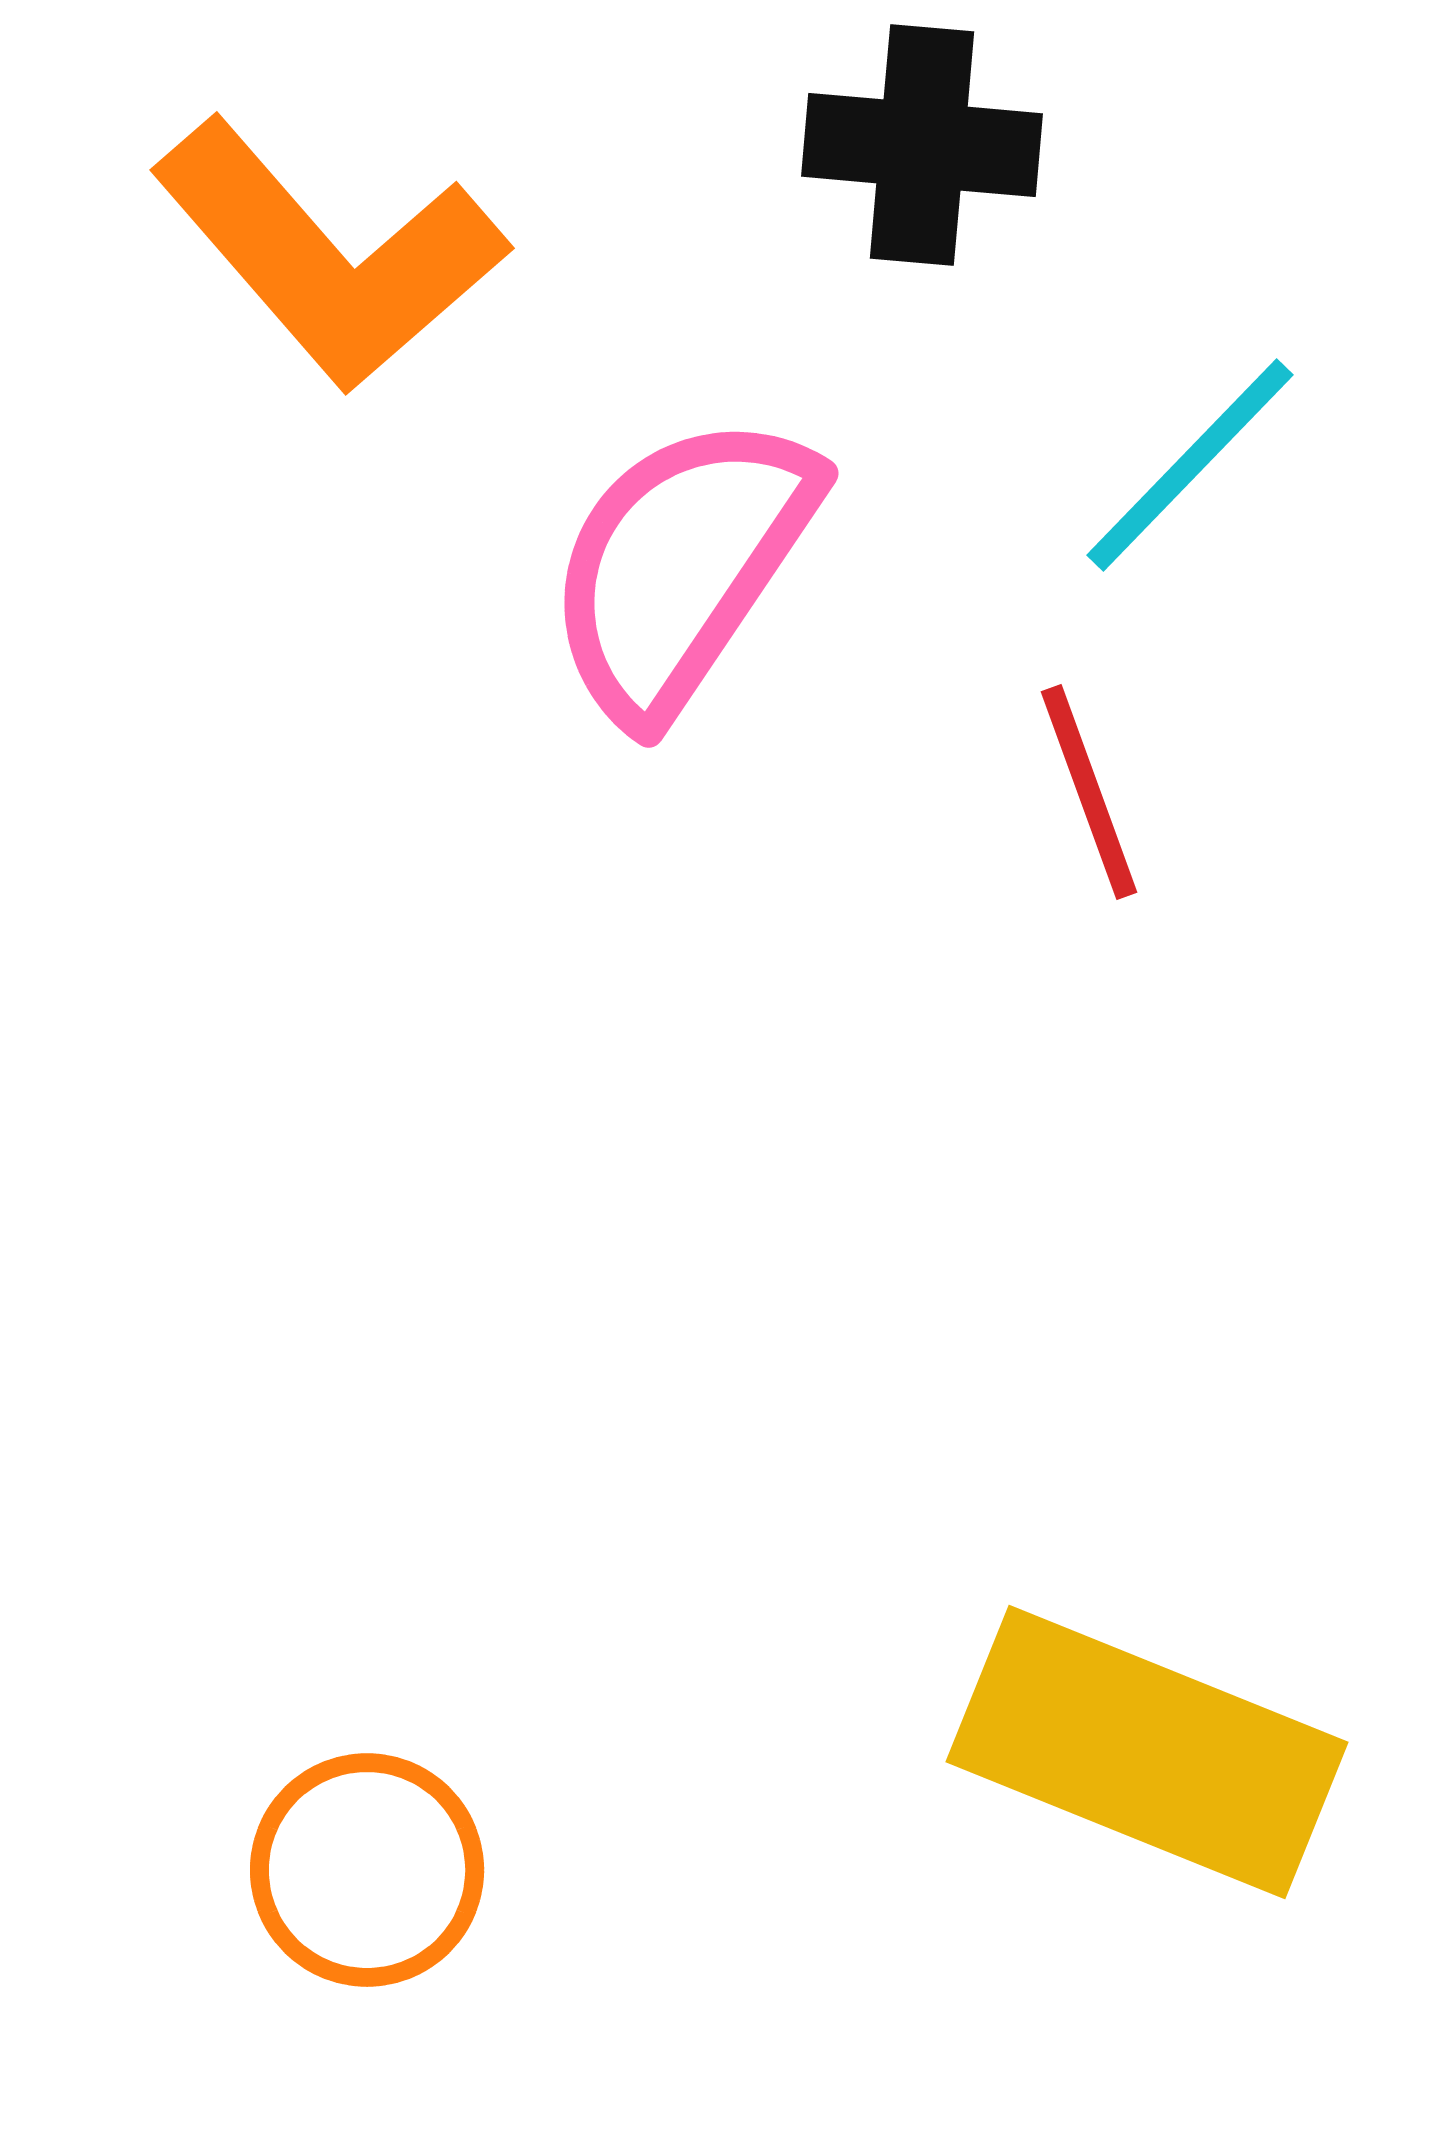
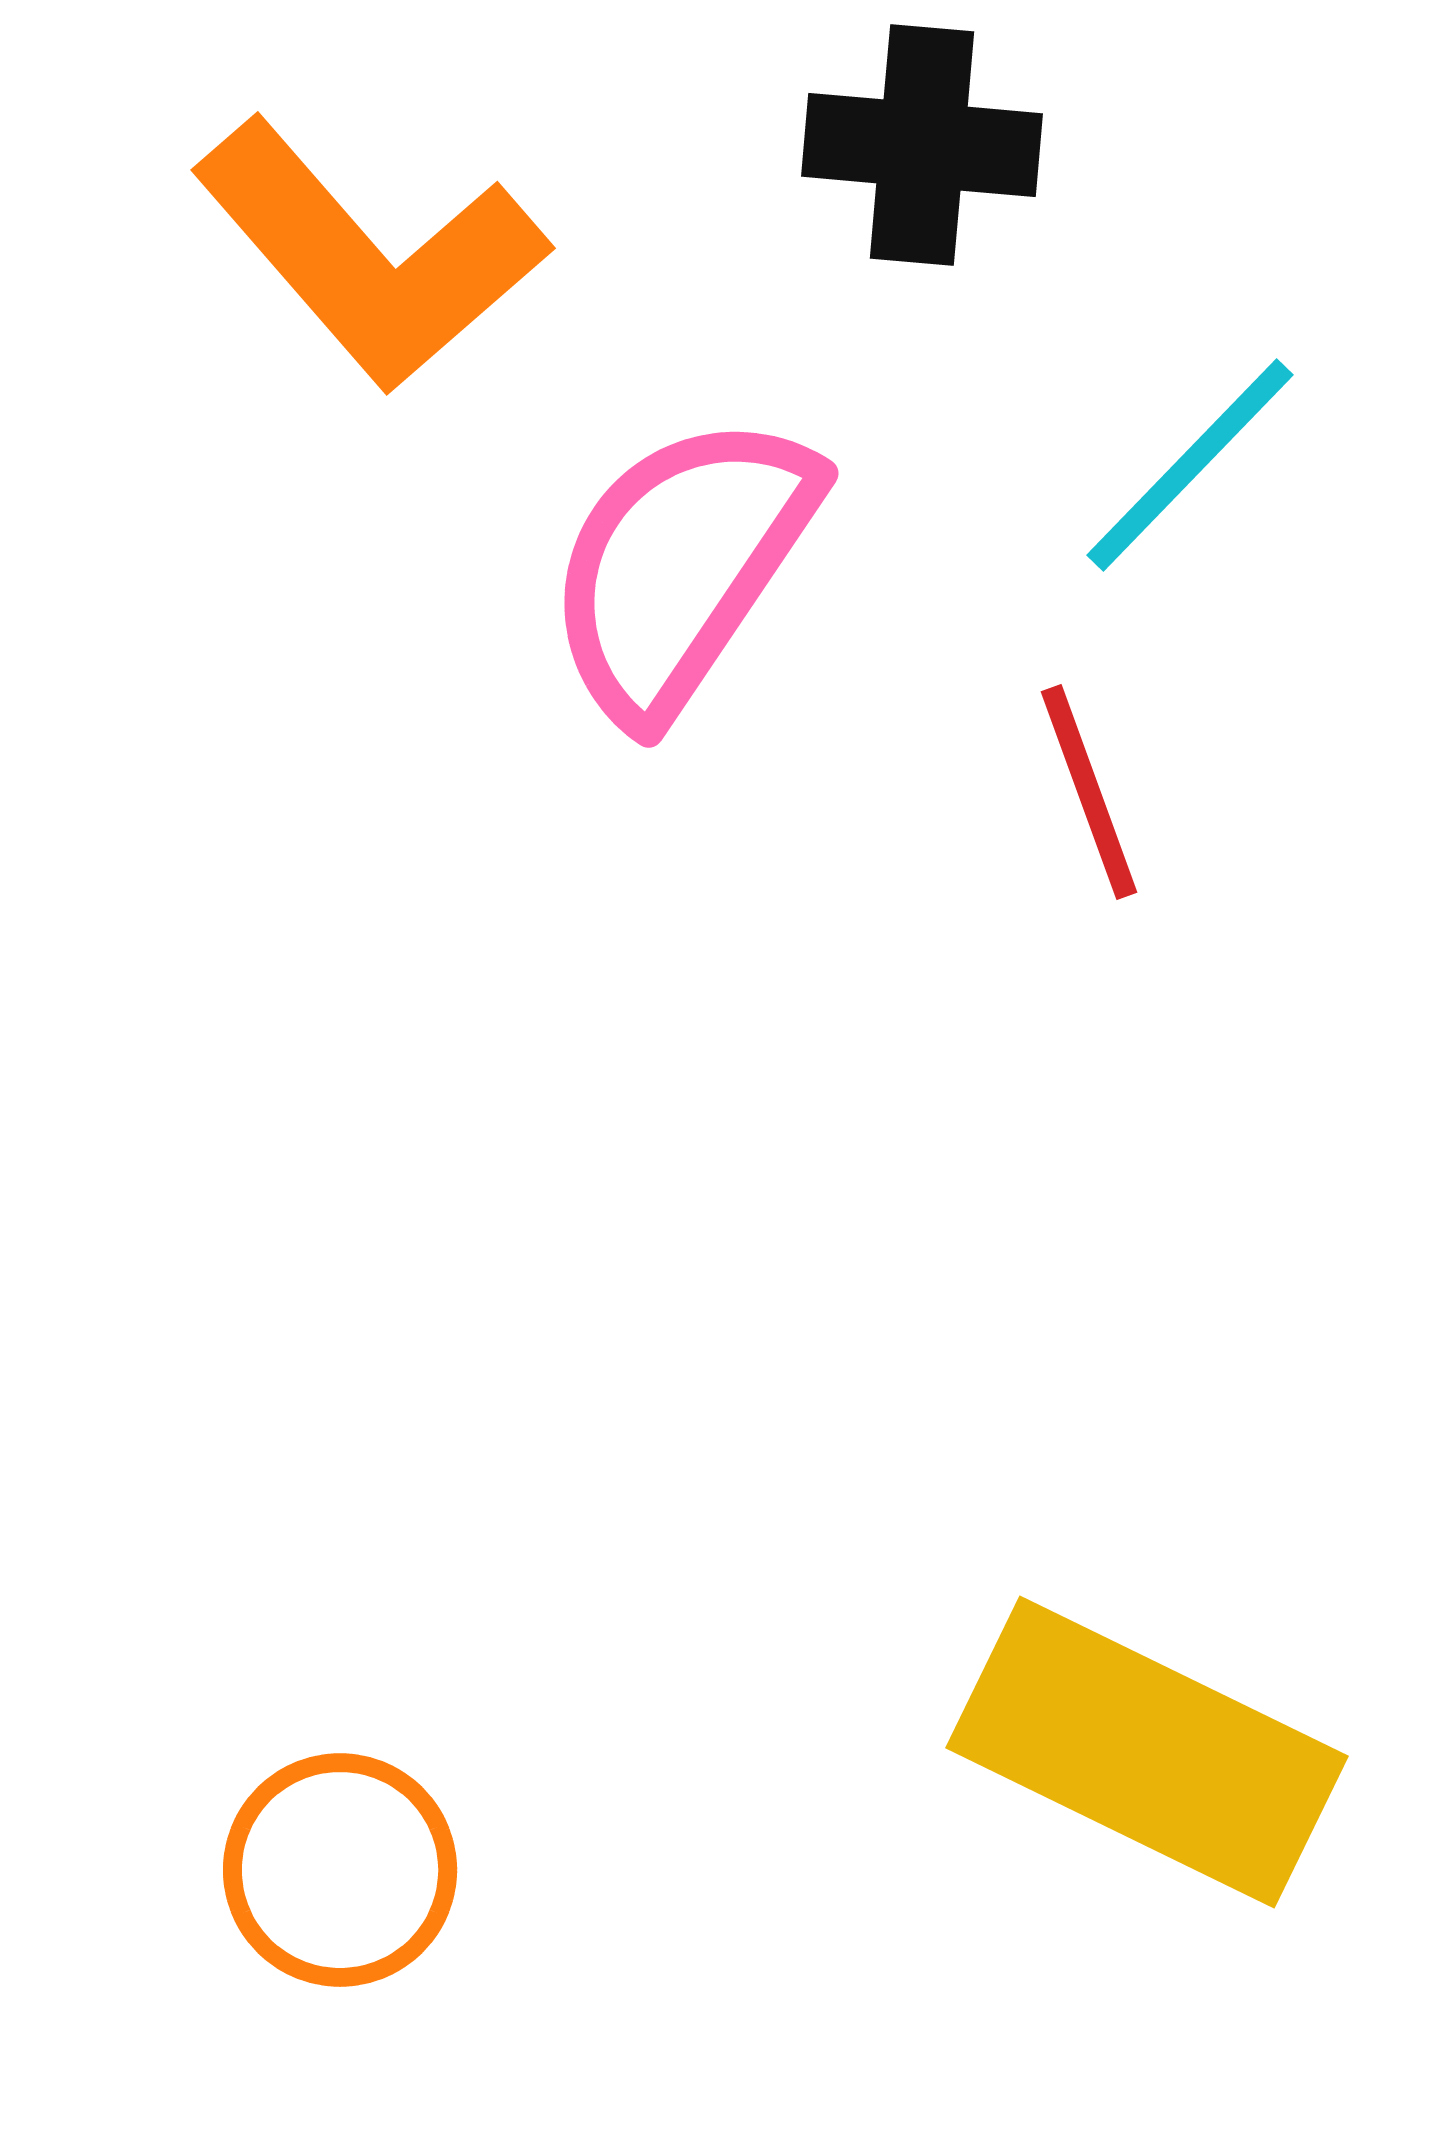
orange L-shape: moved 41 px right
yellow rectangle: rotated 4 degrees clockwise
orange circle: moved 27 px left
